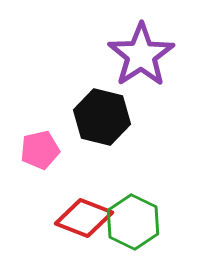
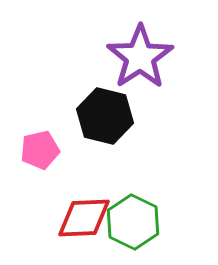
purple star: moved 1 px left, 2 px down
black hexagon: moved 3 px right, 1 px up
red diamond: rotated 24 degrees counterclockwise
